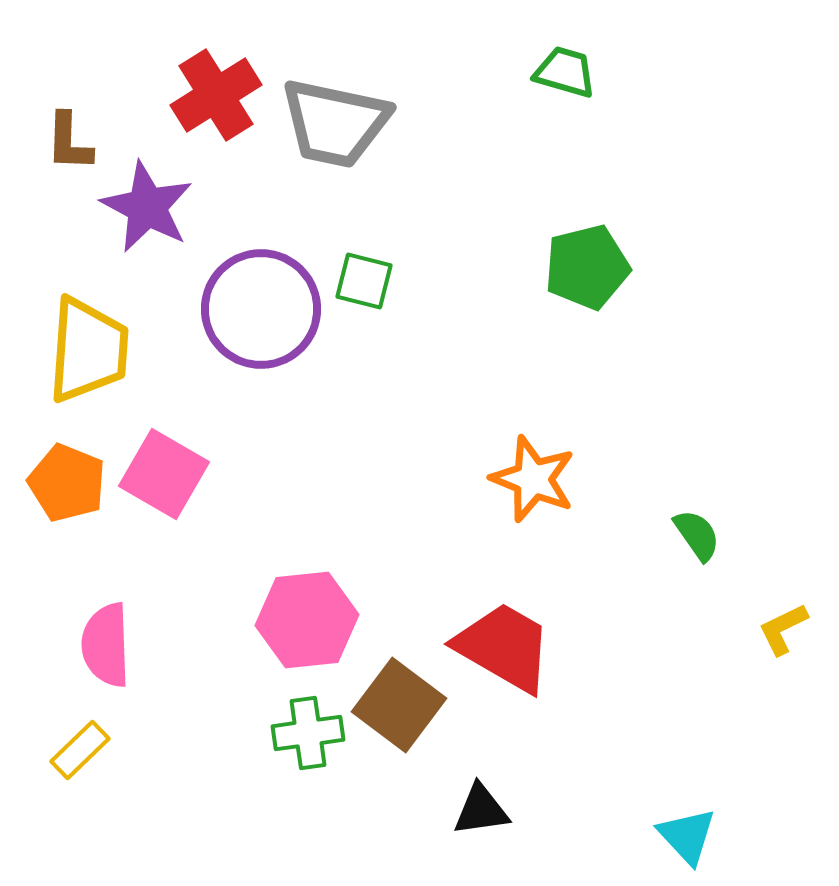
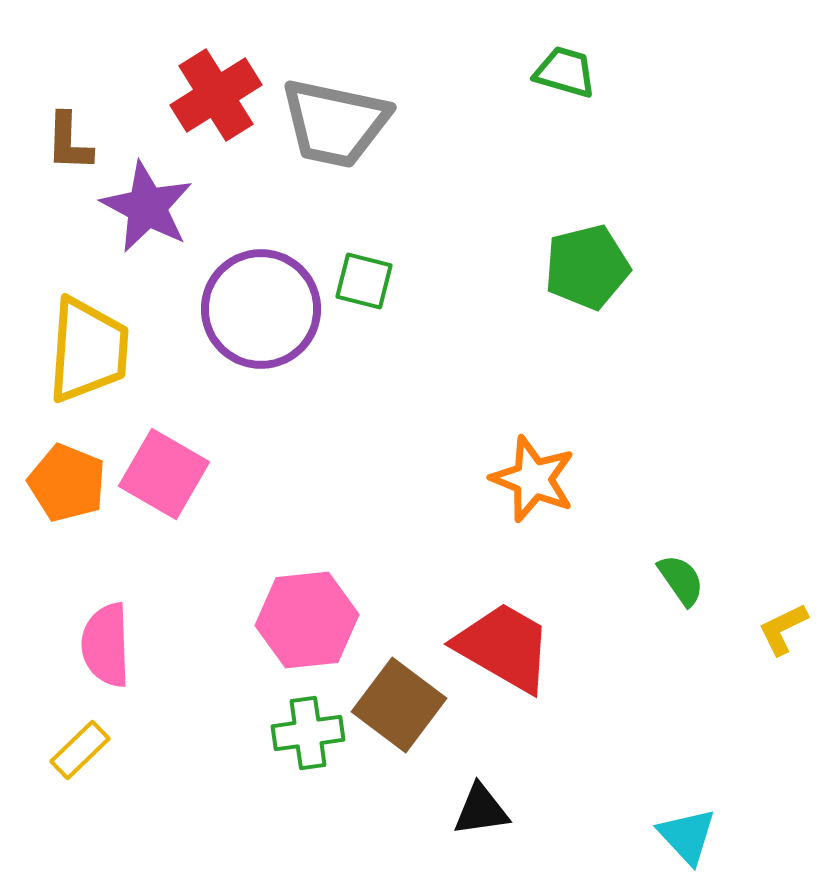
green semicircle: moved 16 px left, 45 px down
